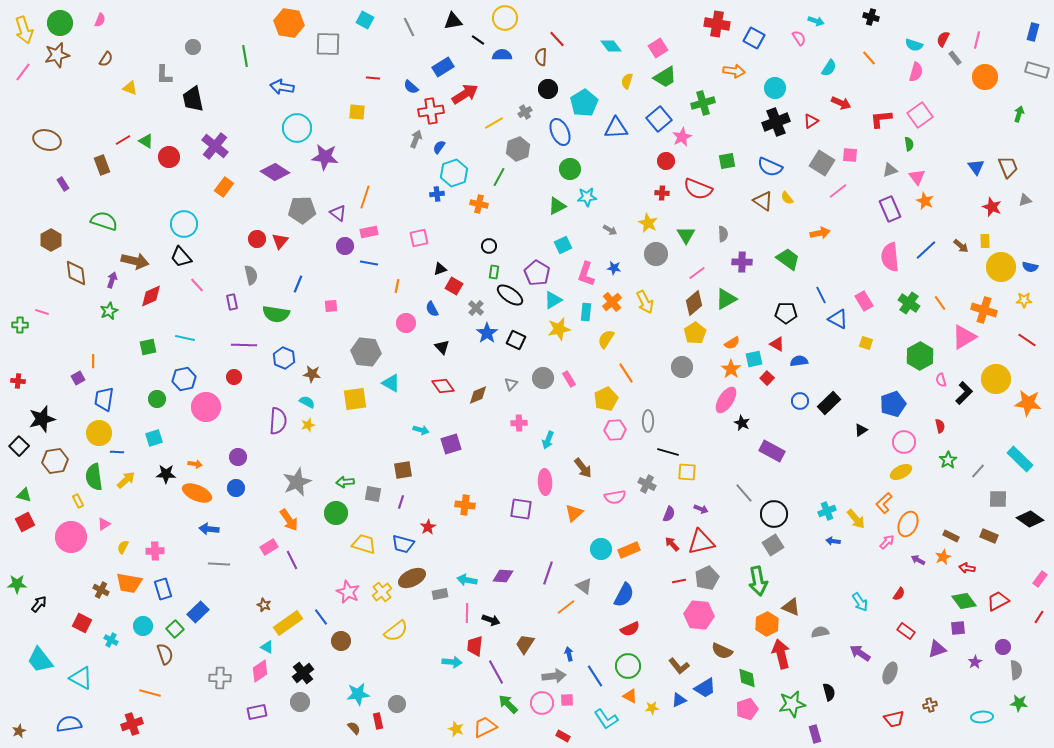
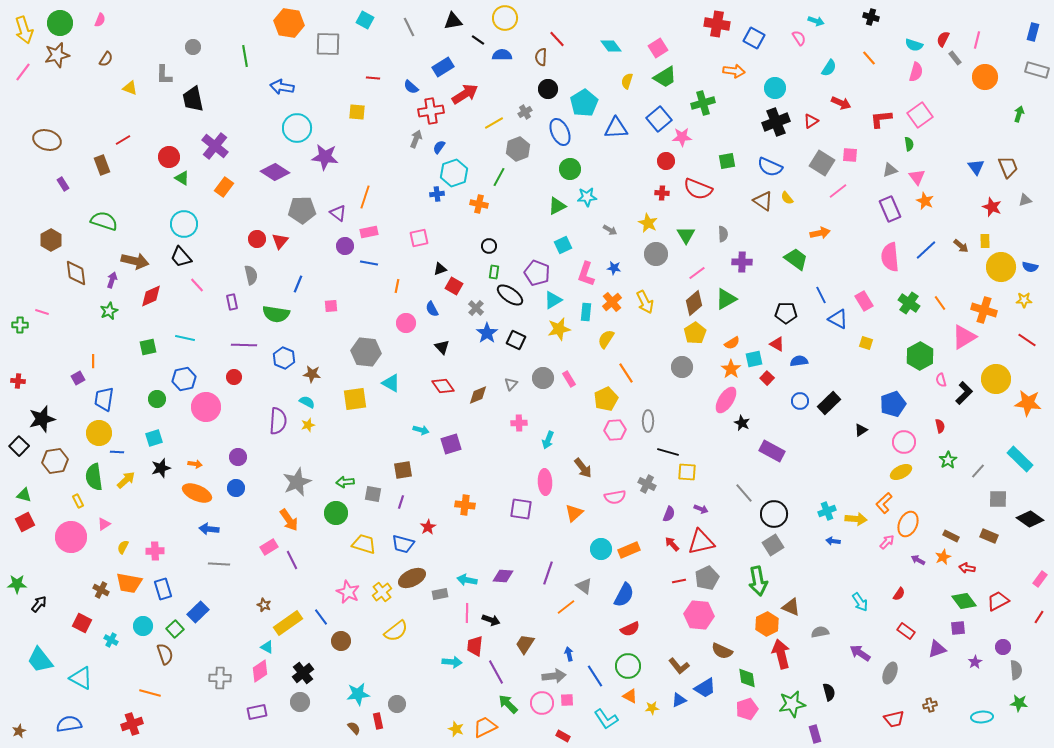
pink star at (682, 137): rotated 24 degrees clockwise
green triangle at (146, 141): moved 36 px right, 37 px down
green trapezoid at (788, 259): moved 8 px right
purple pentagon at (537, 273): rotated 10 degrees counterclockwise
black star at (166, 474): moved 5 px left, 6 px up; rotated 18 degrees counterclockwise
yellow arrow at (856, 519): rotated 45 degrees counterclockwise
